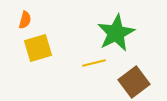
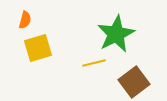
green star: moved 1 px down
